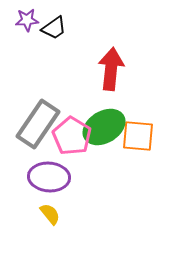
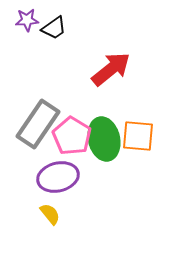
red arrow: rotated 45 degrees clockwise
green ellipse: moved 12 px down; rotated 72 degrees counterclockwise
purple ellipse: moved 9 px right; rotated 18 degrees counterclockwise
